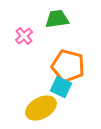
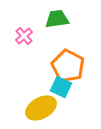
orange pentagon: rotated 12 degrees clockwise
